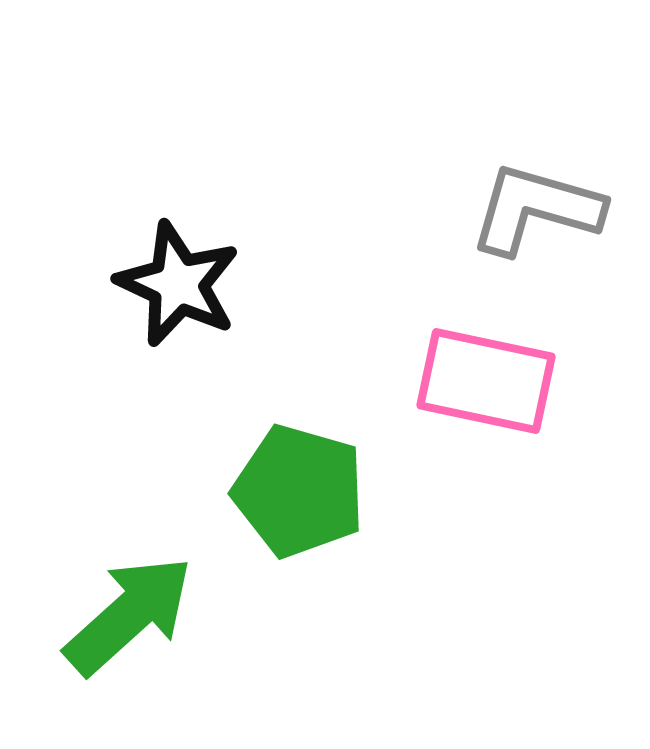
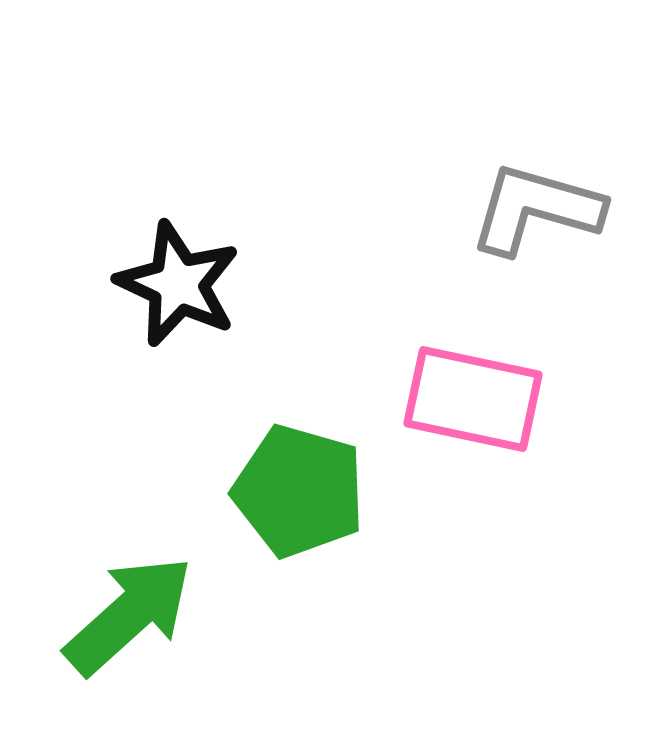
pink rectangle: moved 13 px left, 18 px down
